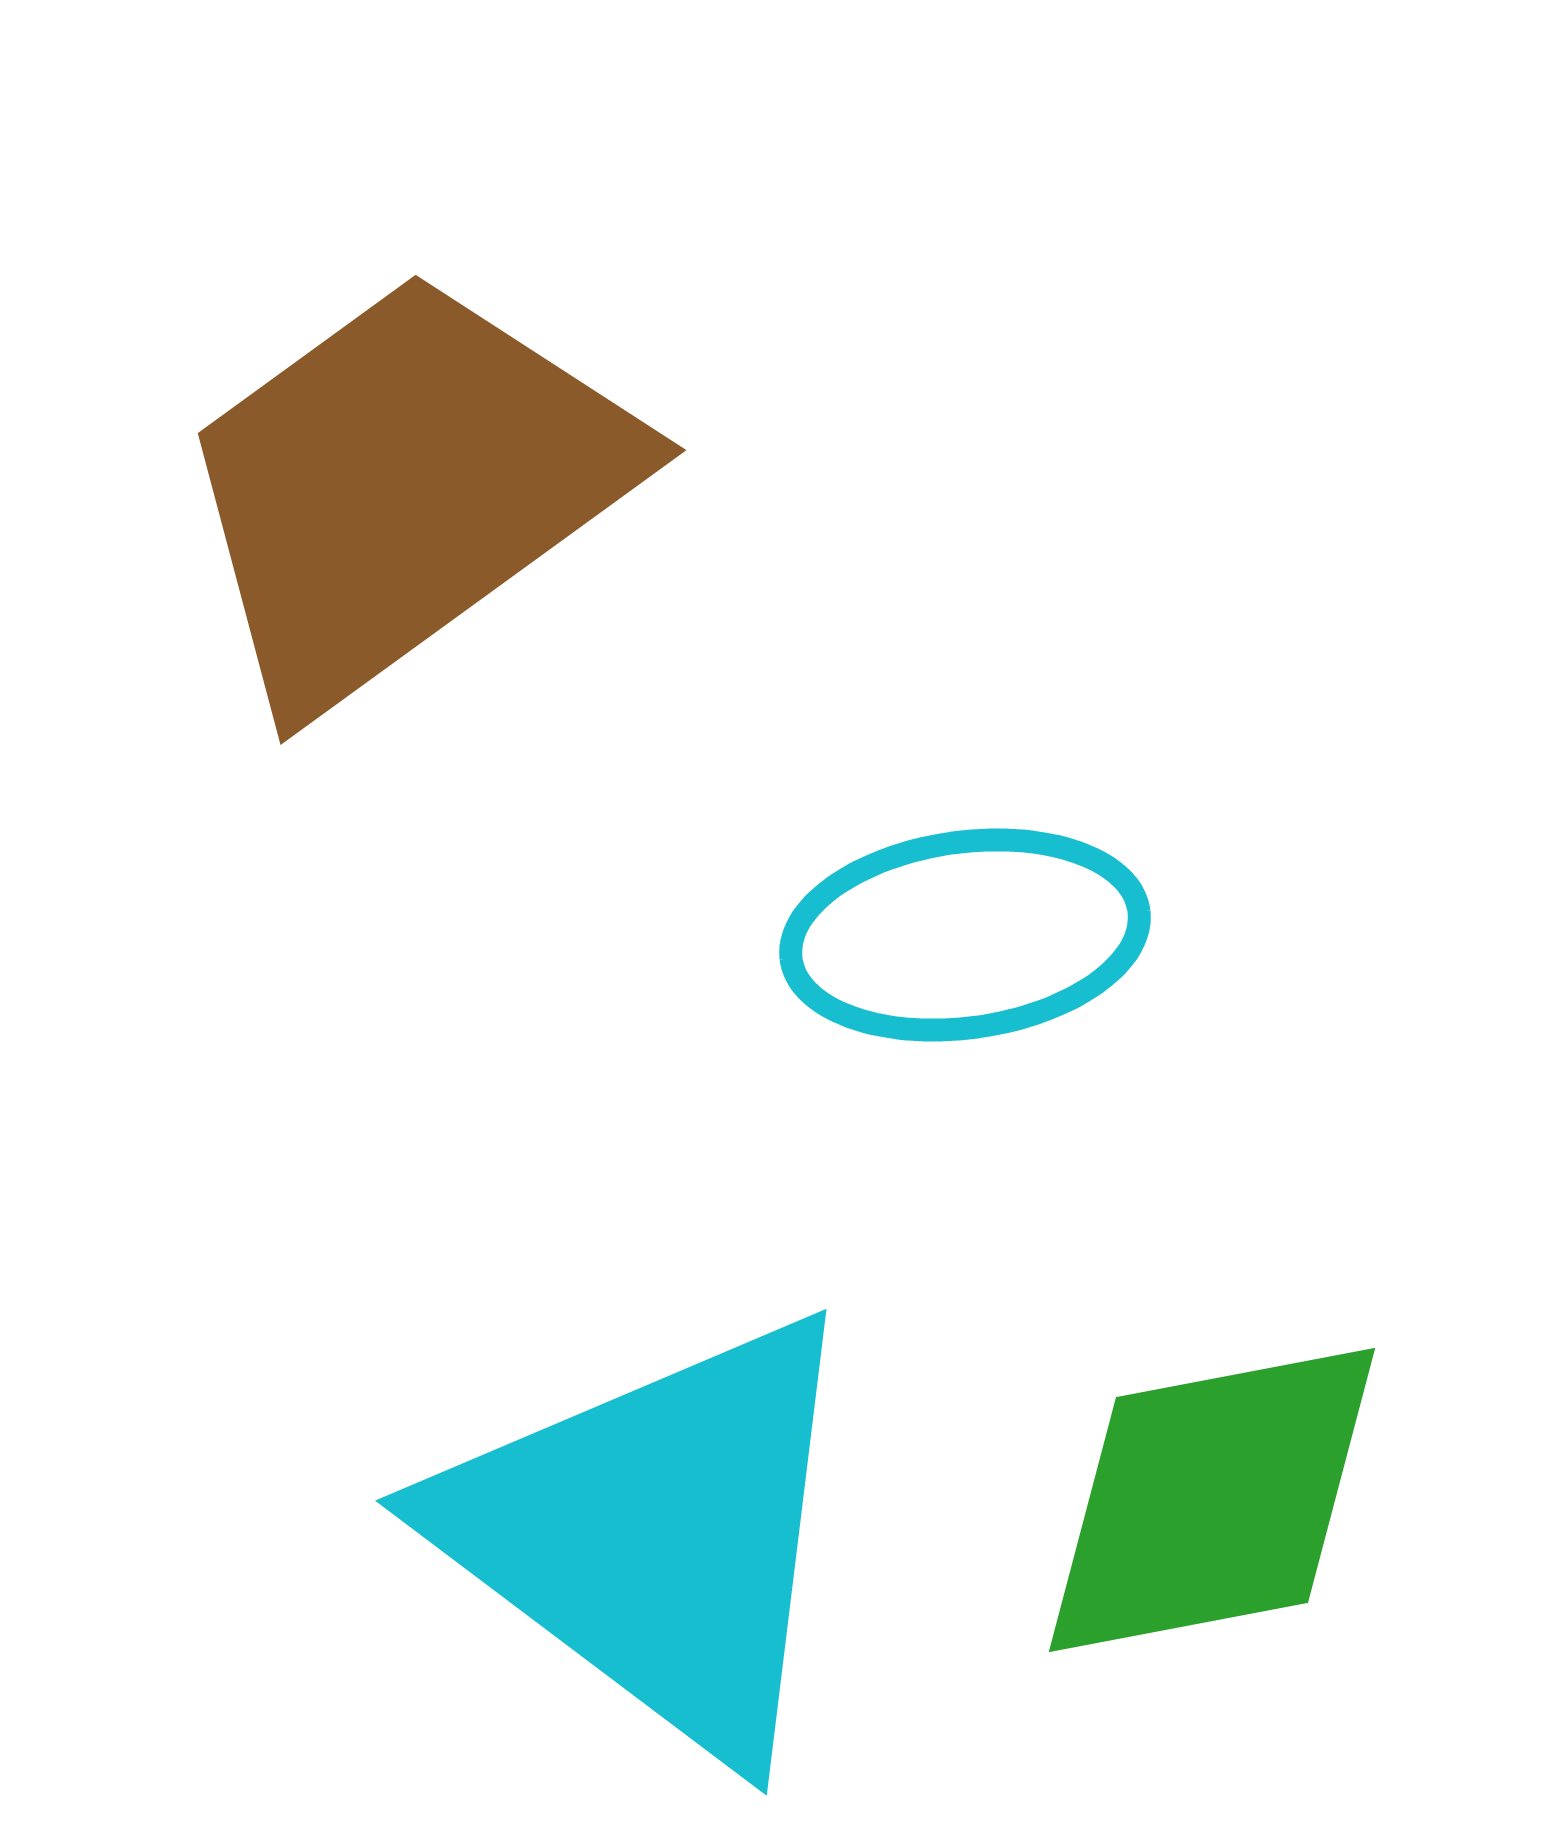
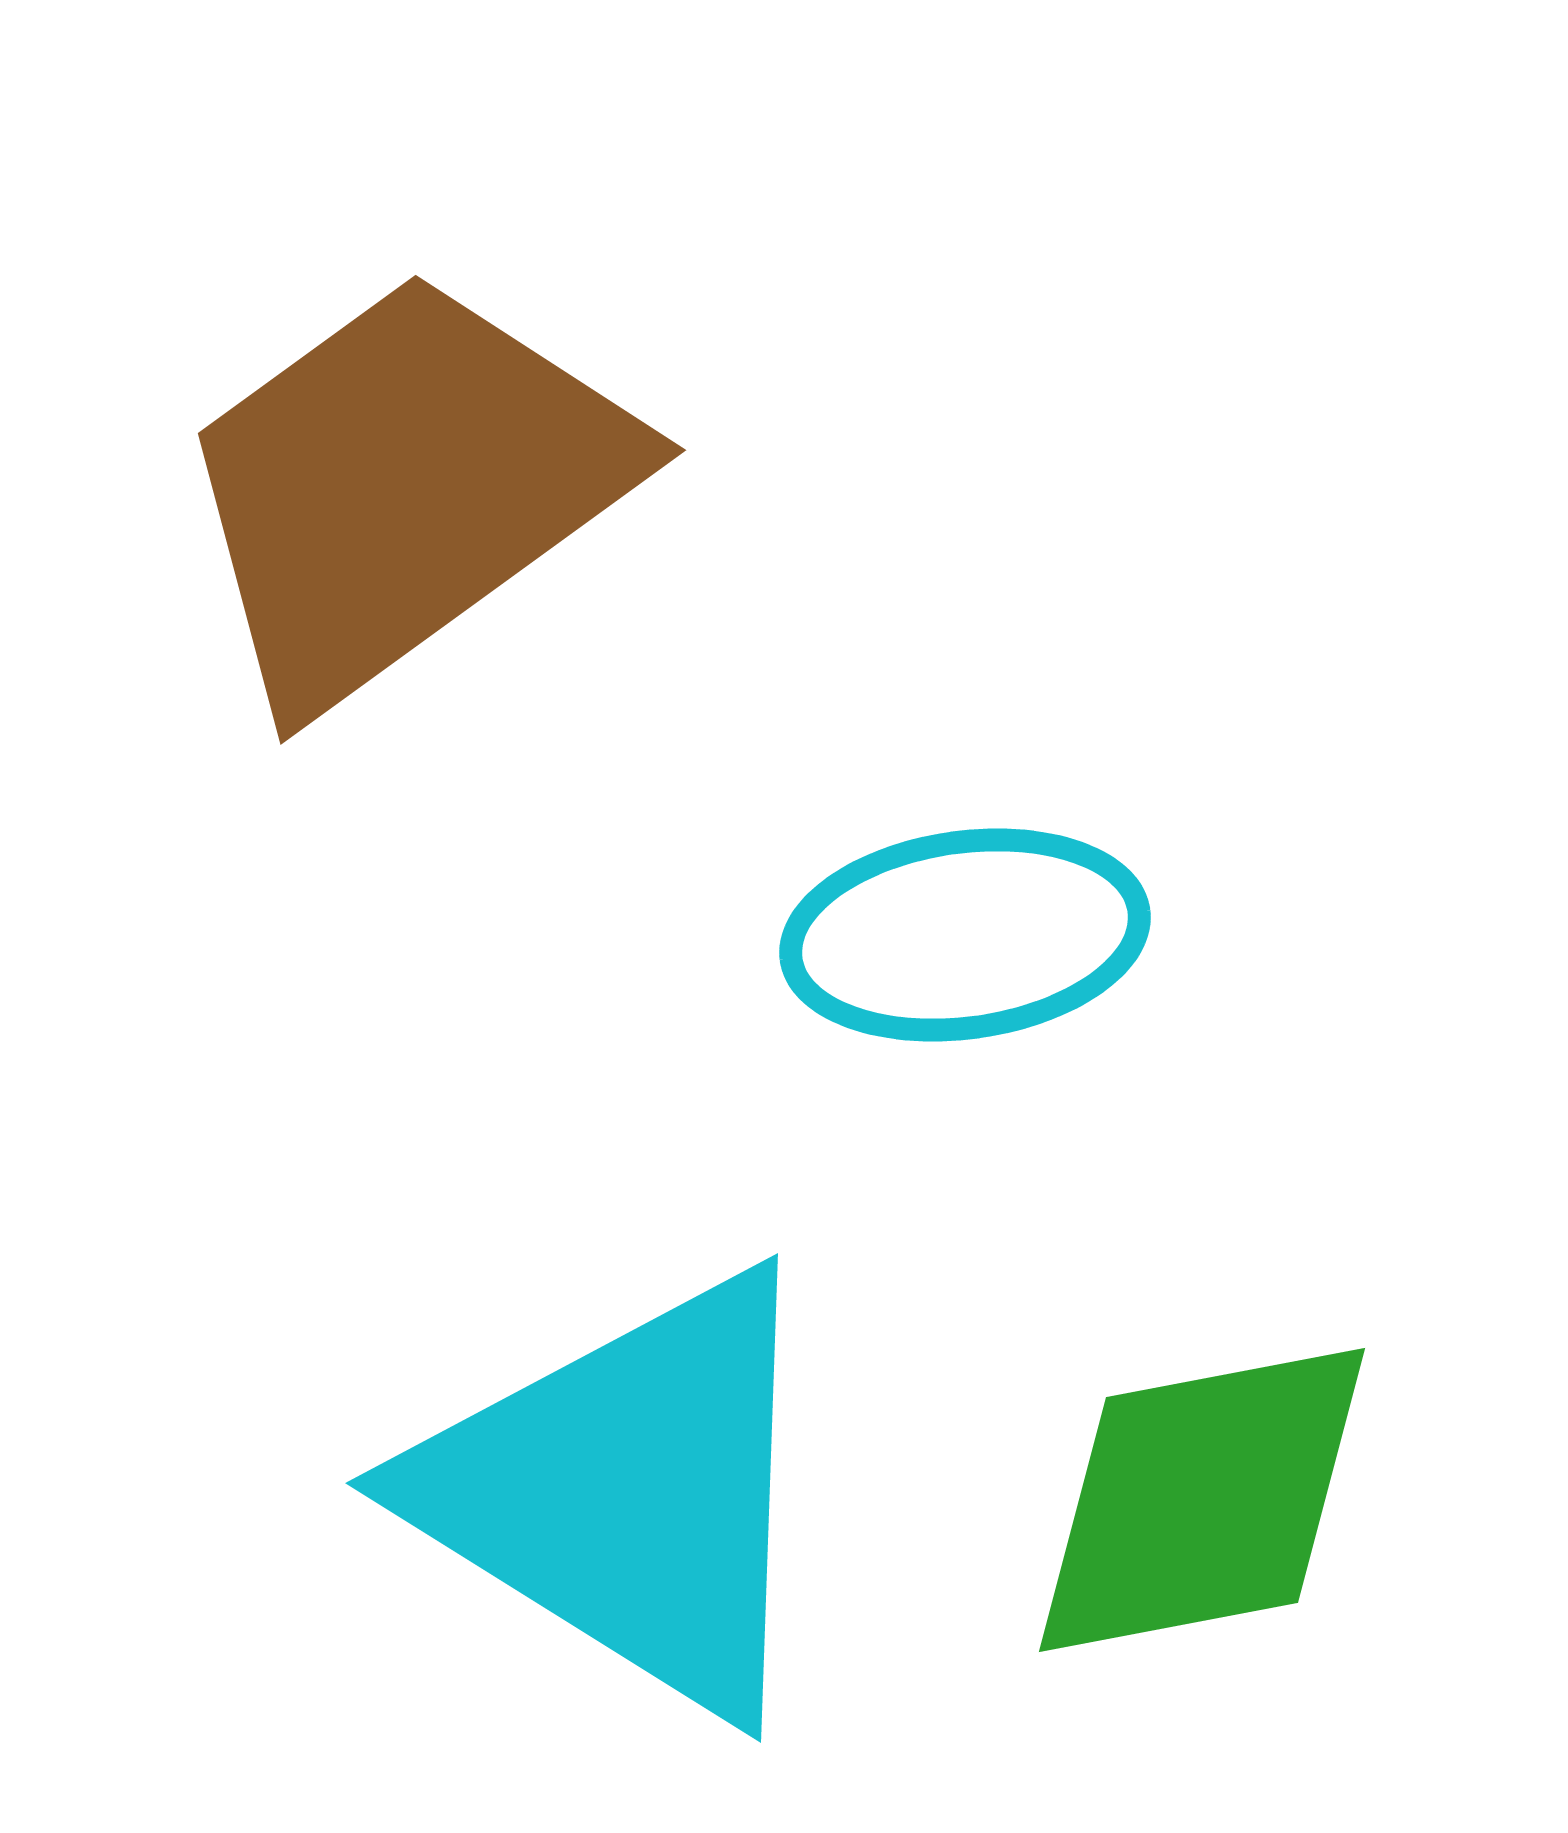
green diamond: moved 10 px left
cyan triangle: moved 28 px left, 42 px up; rotated 5 degrees counterclockwise
